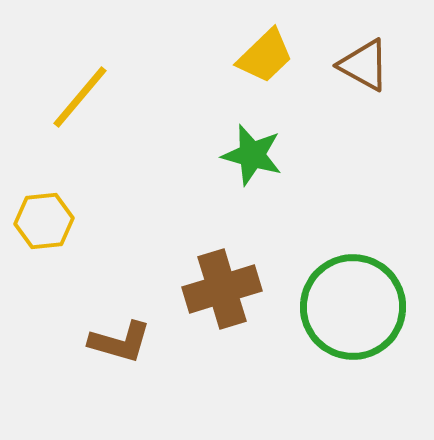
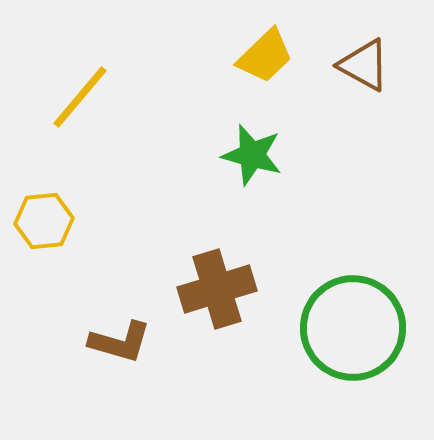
brown cross: moved 5 px left
green circle: moved 21 px down
